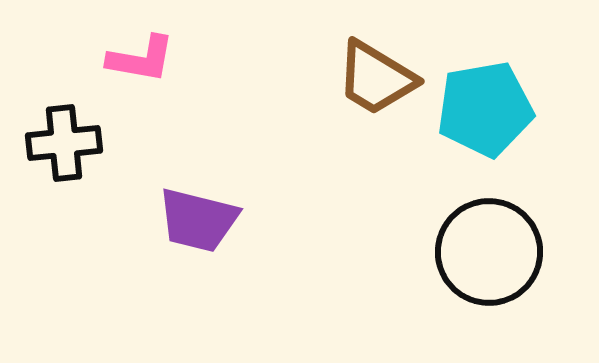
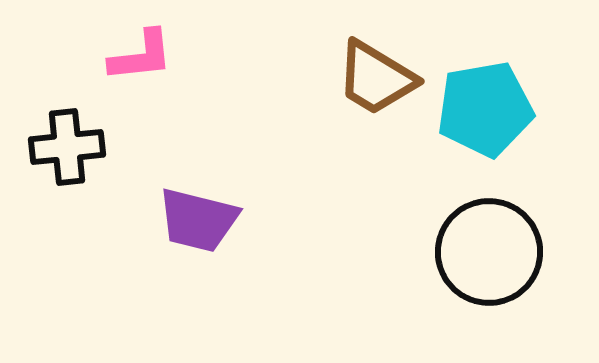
pink L-shape: moved 3 px up; rotated 16 degrees counterclockwise
black cross: moved 3 px right, 4 px down
